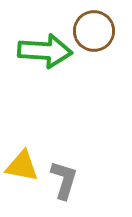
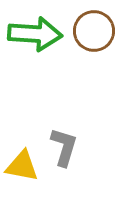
green arrow: moved 10 px left, 17 px up
gray L-shape: moved 33 px up
